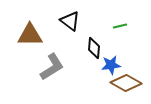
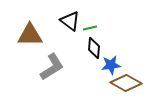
green line: moved 30 px left, 2 px down
